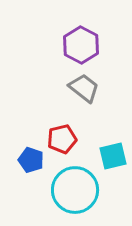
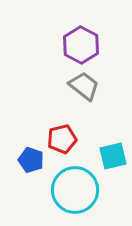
gray trapezoid: moved 2 px up
